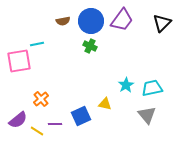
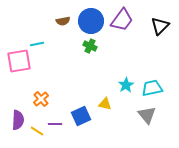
black triangle: moved 2 px left, 3 px down
purple semicircle: rotated 48 degrees counterclockwise
